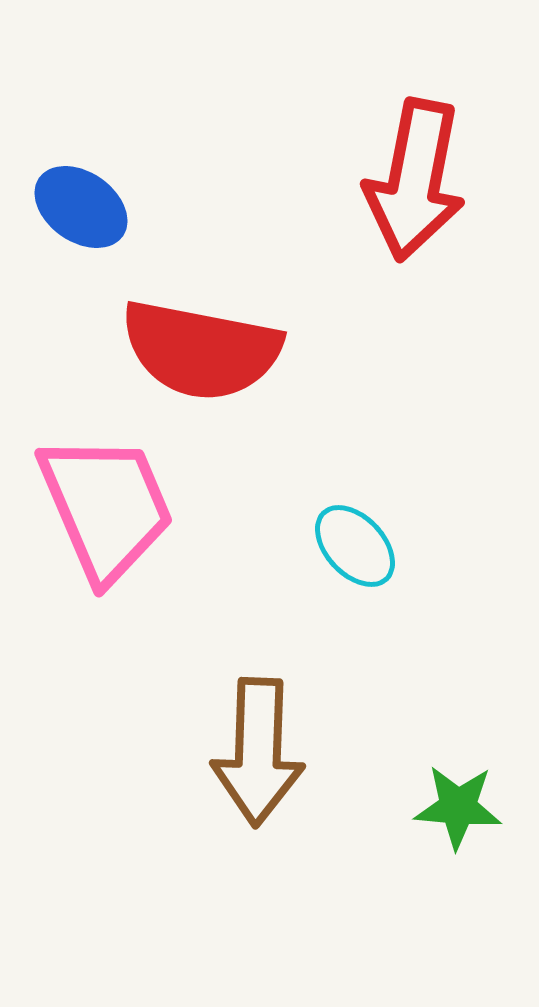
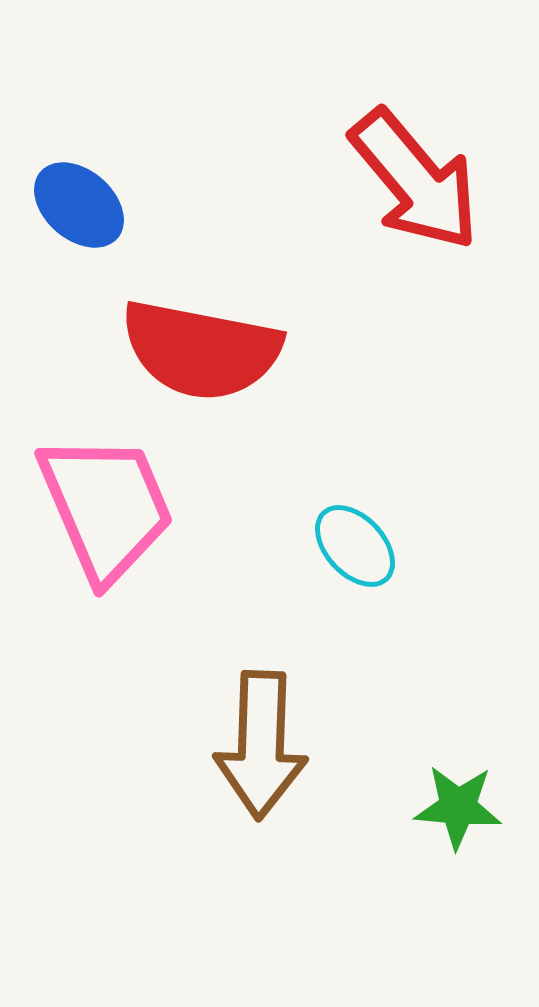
red arrow: rotated 51 degrees counterclockwise
blue ellipse: moved 2 px left, 2 px up; rotated 6 degrees clockwise
brown arrow: moved 3 px right, 7 px up
